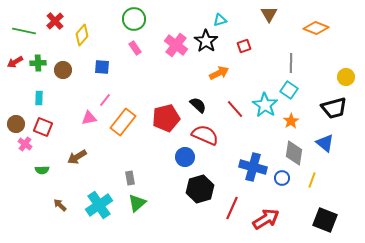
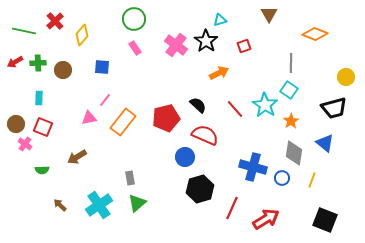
orange diamond at (316, 28): moved 1 px left, 6 px down
